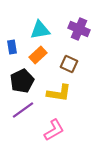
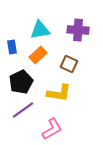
purple cross: moved 1 px left, 1 px down; rotated 20 degrees counterclockwise
black pentagon: moved 1 px left, 1 px down
pink L-shape: moved 2 px left, 1 px up
